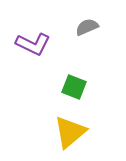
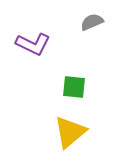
gray semicircle: moved 5 px right, 5 px up
green square: rotated 15 degrees counterclockwise
